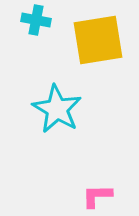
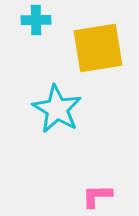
cyan cross: rotated 12 degrees counterclockwise
yellow square: moved 8 px down
